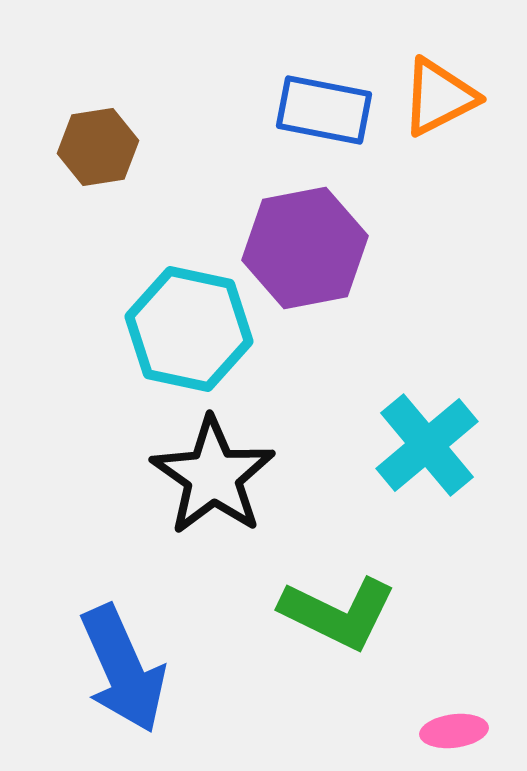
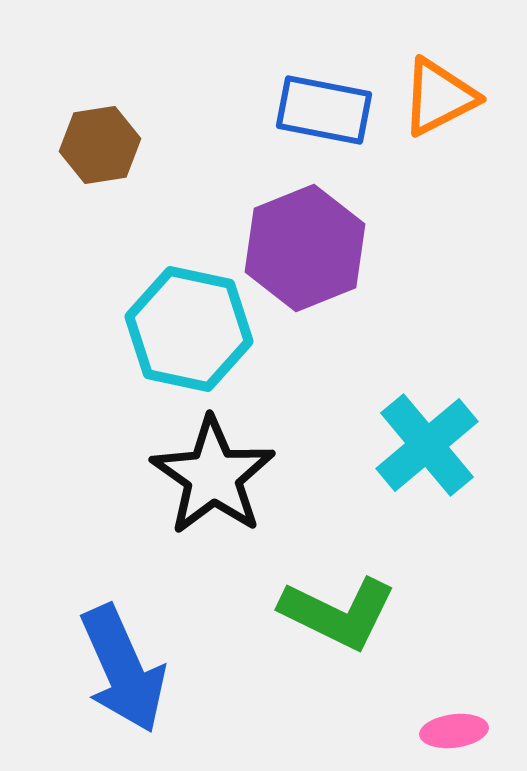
brown hexagon: moved 2 px right, 2 px up
purple hexagon: rotated 11 degrees counterclockwise
